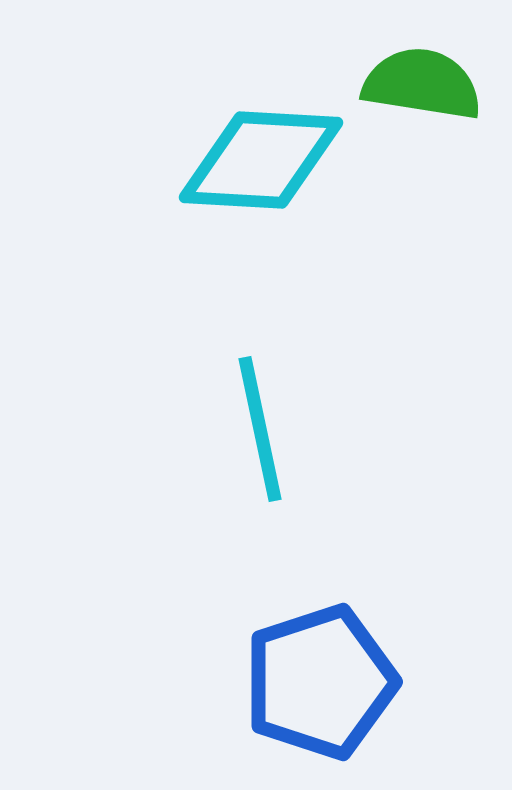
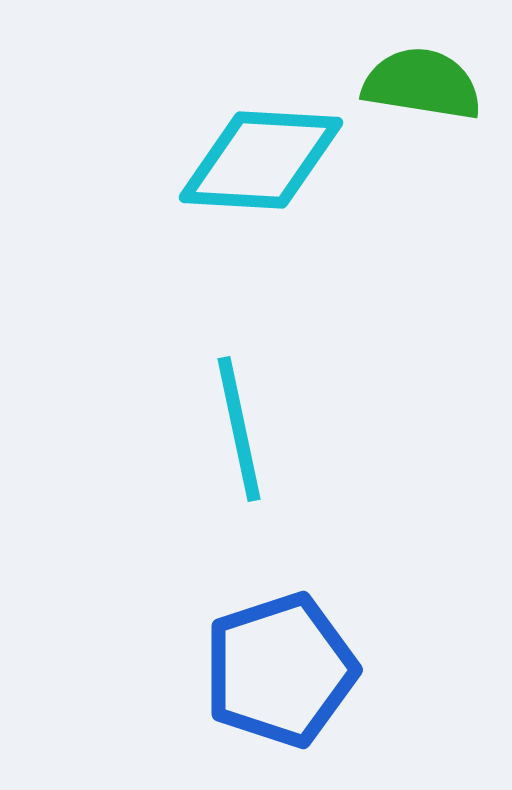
cyan line: moved 21 px left
blue pentagon: moved 40 px left, 12 px up
